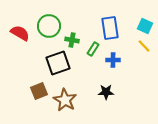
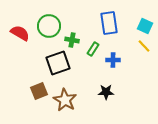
blue rectangle: moved 1 px left, 5 px up
